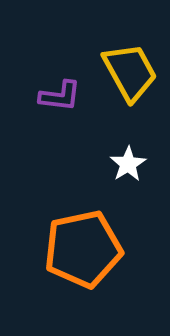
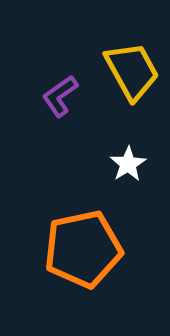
yellow trapezoid: moved 2 px right, 1 px up
purple L-shape: rotated 138 degrees clockwise
